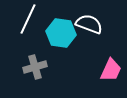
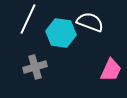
white semicircle: moved 1 px right, 2 px up
